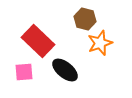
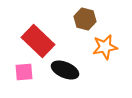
orange star: moved 5 px right, 4 px down; rotated 10 degrees clockwise
black ellipse: rotated 16 degrees counterclockwise
